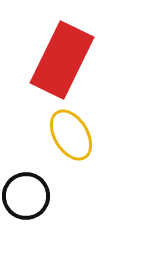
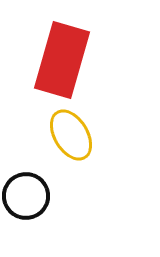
red rectangle: rotated 10 degrees counterclockwise
